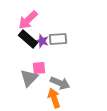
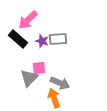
black rectangle: moved 10 px left
